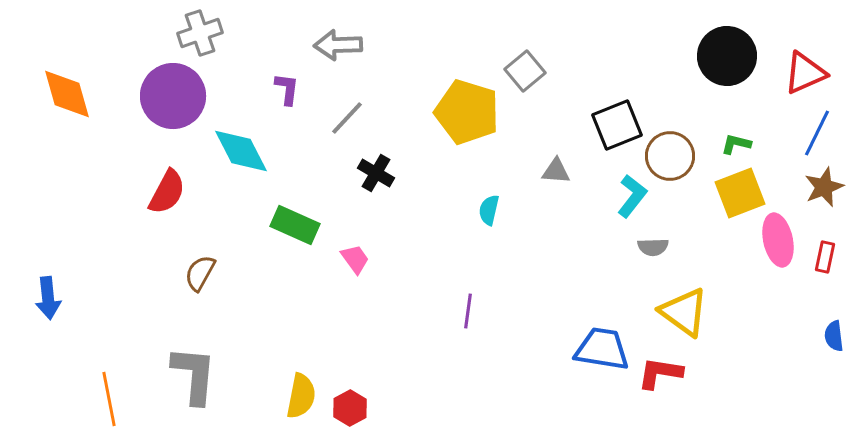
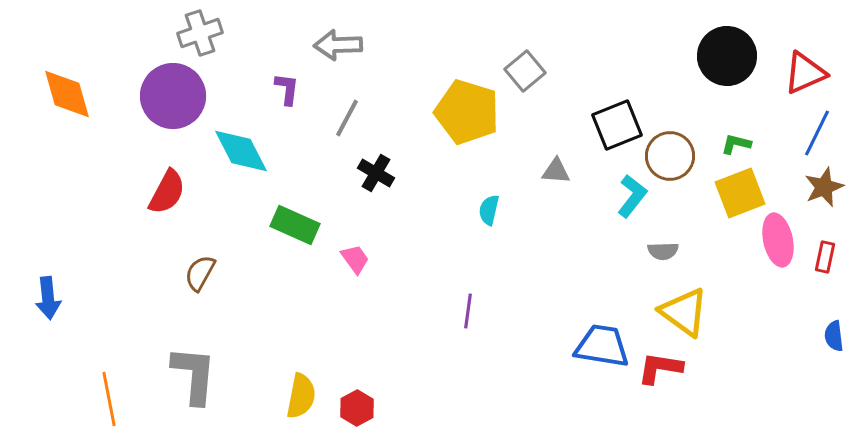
gray line: rotated 15 degrees counterclockwise
gray semicircle: moved 10 px right, 4 px down
blue trapezoid: moved 3 px up
red L-shape: moved 5 px up
red hexagon: moved 7 px right
